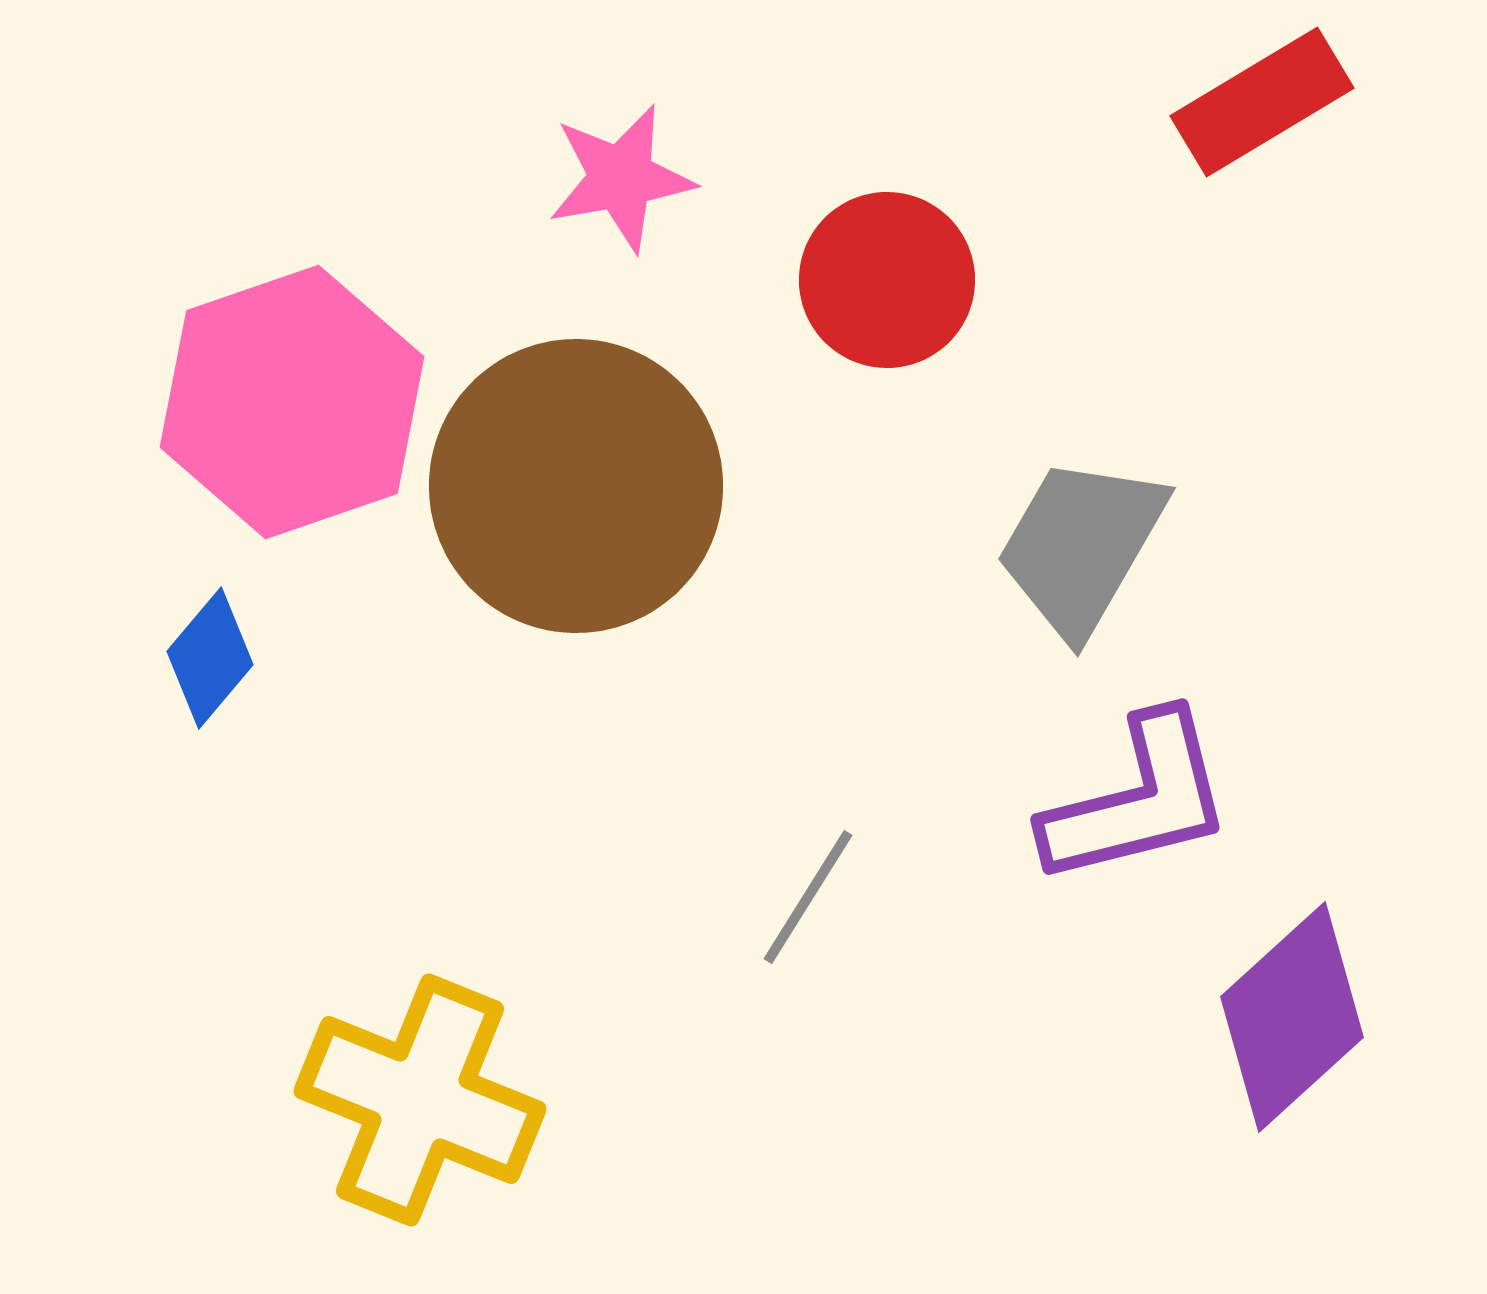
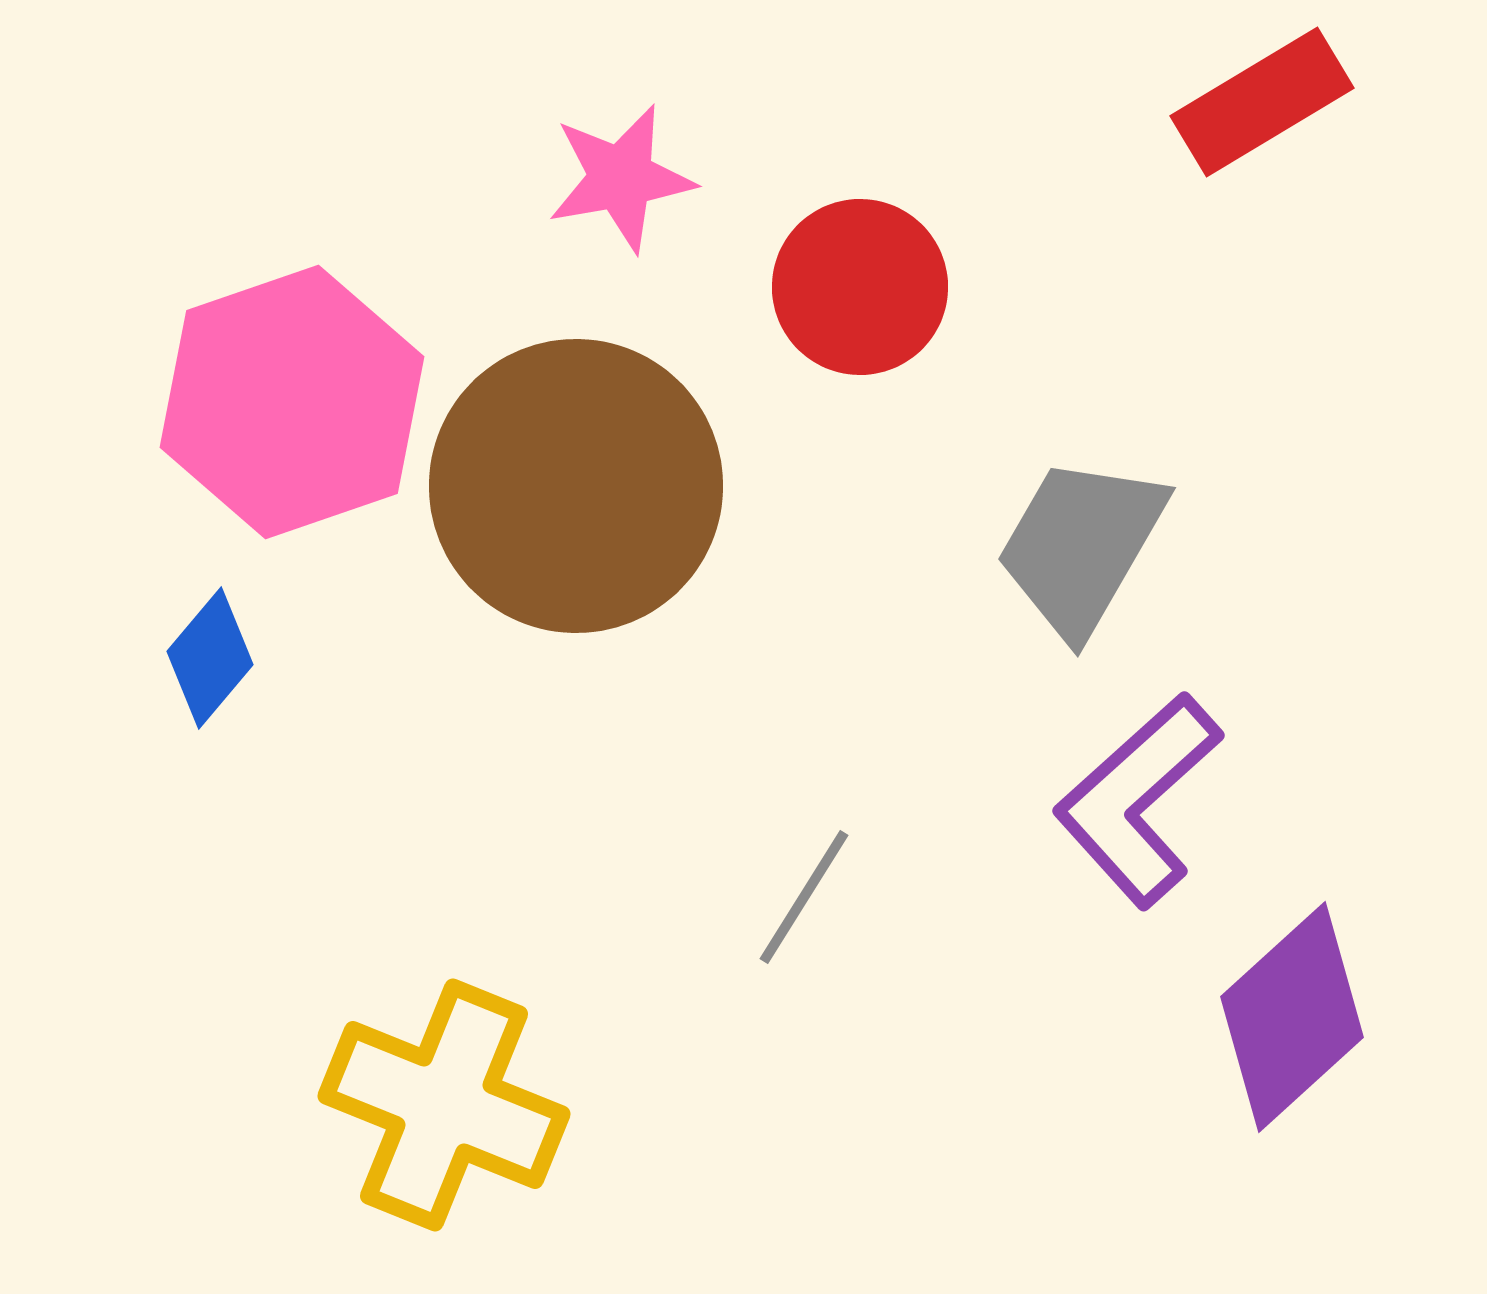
red circle: moved 27 px left, 7 px down
purple L-shape: rotated 152 degrees clockwise
gray line: moved 4 px left
yellow cross: moved 24 px right, 5 px down
